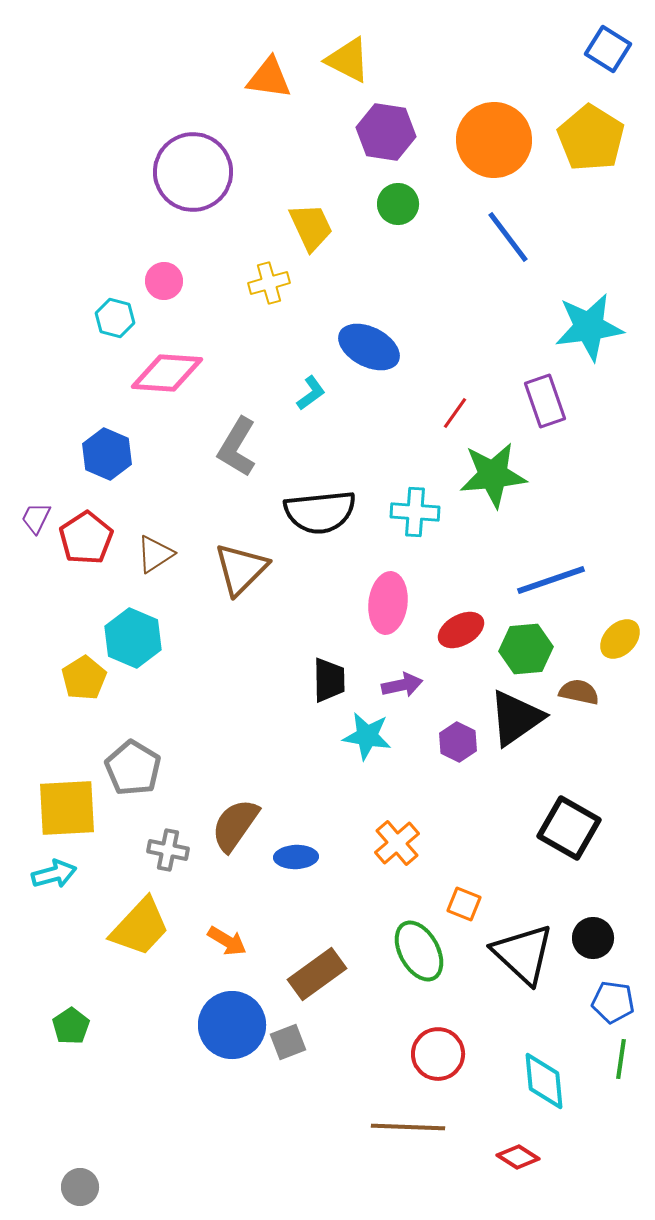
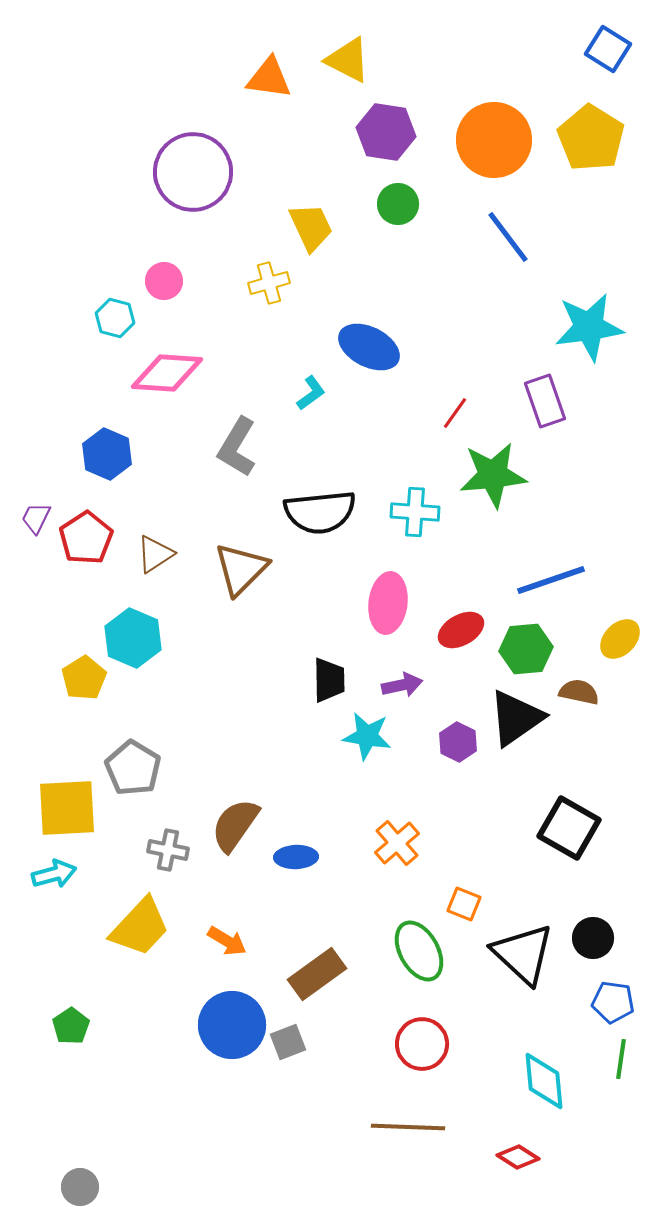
red circle at (438, 1054): moved 16 px left, 10 px up
